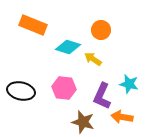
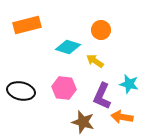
orange rectangle: moved 6 px left; rotated 36 degrees counterclockwise
yellow arrow: moved 2 px right, 2 px down
